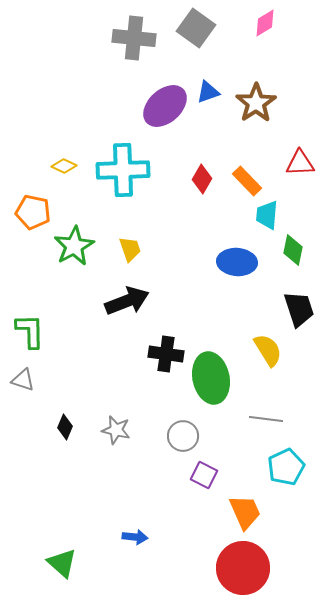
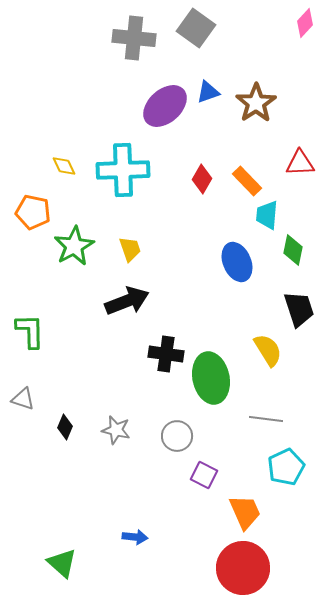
pink diamond: moved 40 px right; rotated 16 degrees counterclockwise
yellow diamond: rotated 40 degrees clockwise
blue ellipse: rotated 63 degrees clockwise
gray triangle: moved 19 px down
gray circle: moved 6 px left
